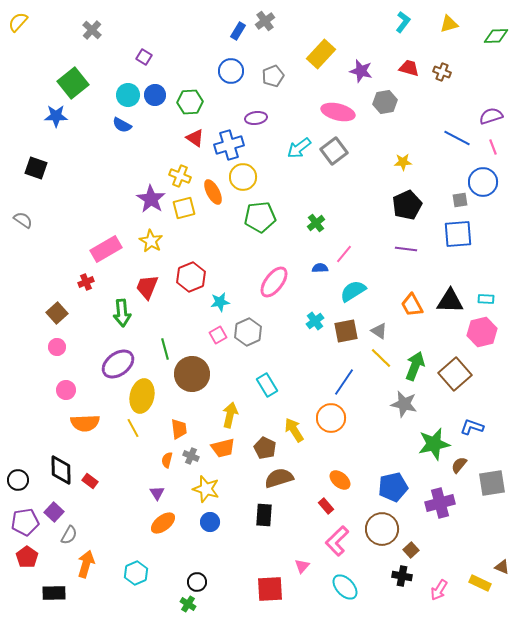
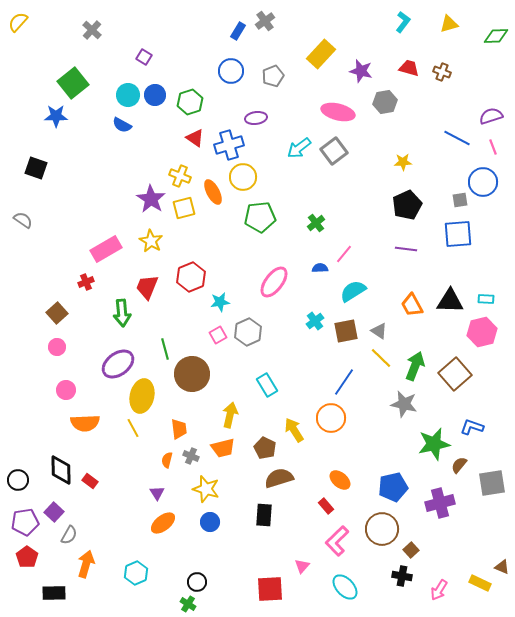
green hexagon at (190, 102): rotated 15 degrees counterclockwise
